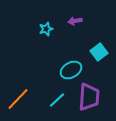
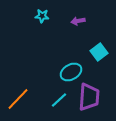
purple arrow: moved 3 px right
cyan star: moved 4 px left, 13 px up; rotated 24 degrees clockwise
cyan ellipse: moved 2 px down
cyan line: moved 2 px right
